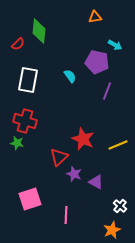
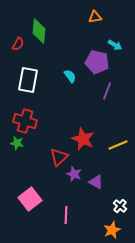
red semicircle: rotated 16 degrees counterclockwise
pink square: rotated 20 degrees counterclockwise
